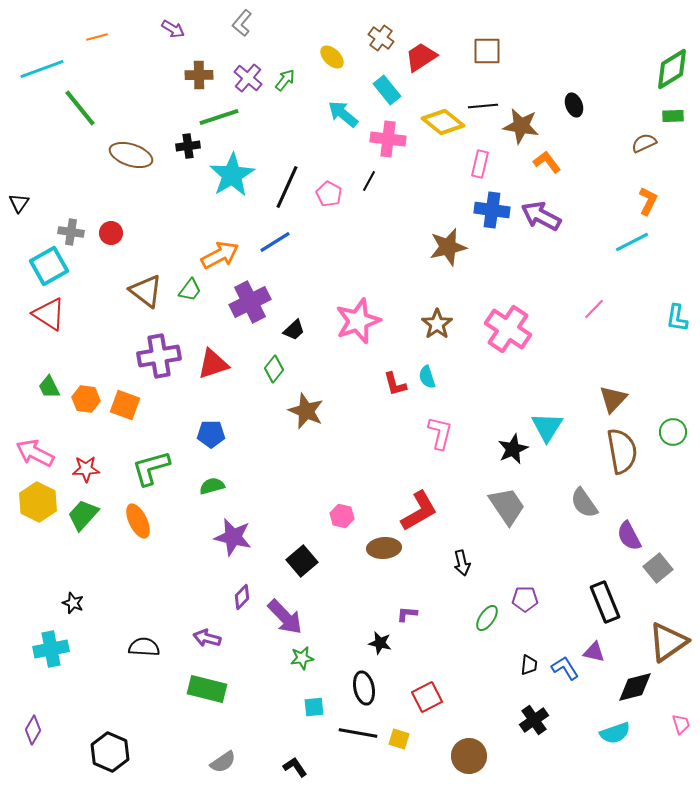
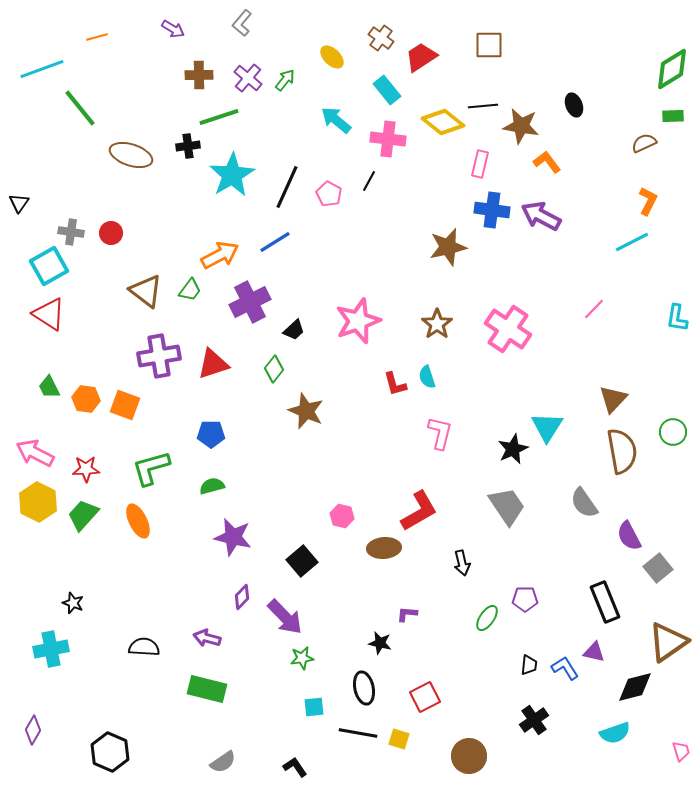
brown square at (487, 51): moved 2 px right, 6 px up
cyan arrow at (343, 114): moved 7 px left, 6 px down
red square at (427, 697): moved 2 px left
pink trapezoid at (681, 724): moved 27 px down
